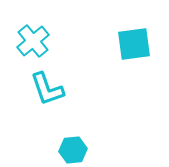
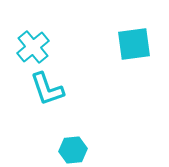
cyan cross: moved 6 px down
